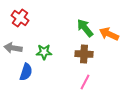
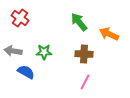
green arrow: moved 6 px left, 6 px up
gray arrow: moved 3 px down
blue semicircle: rotated 78 degrees counterclockwise
